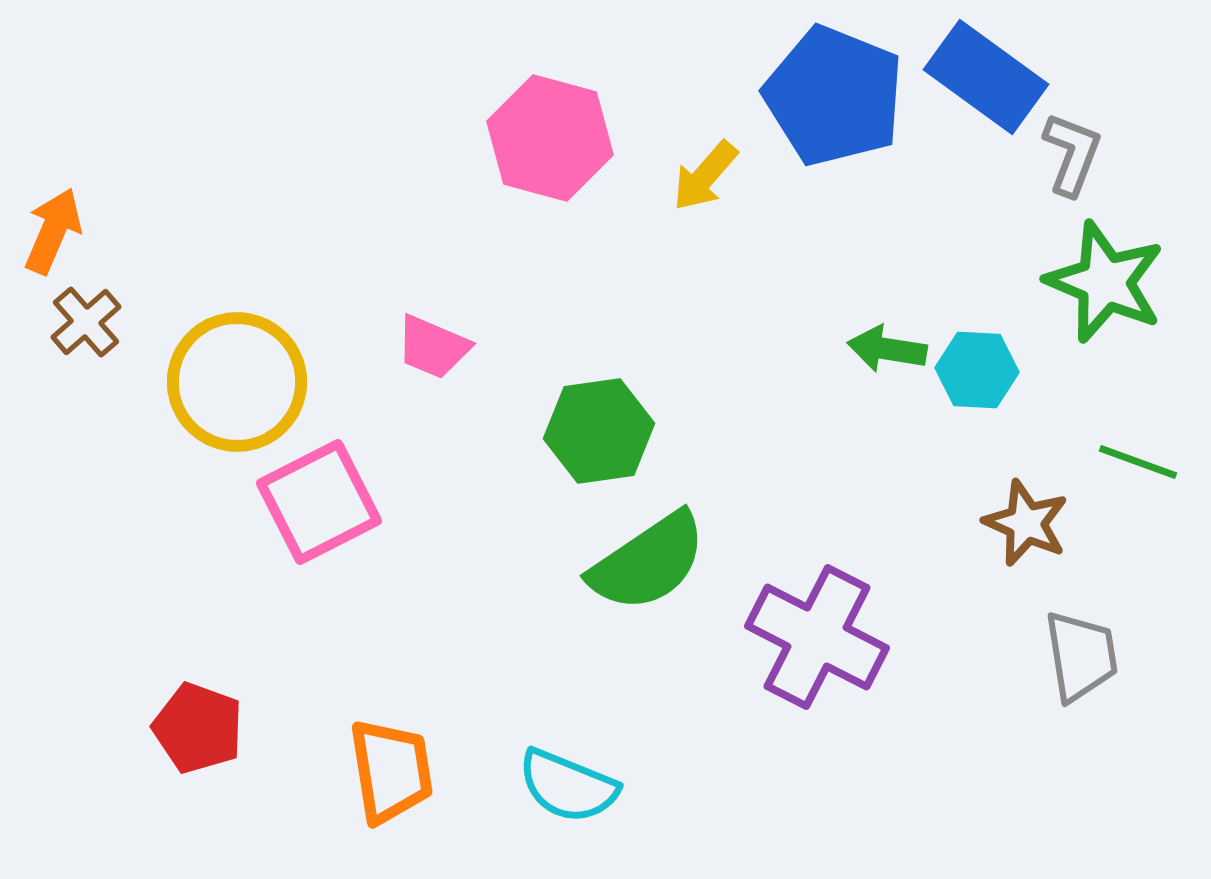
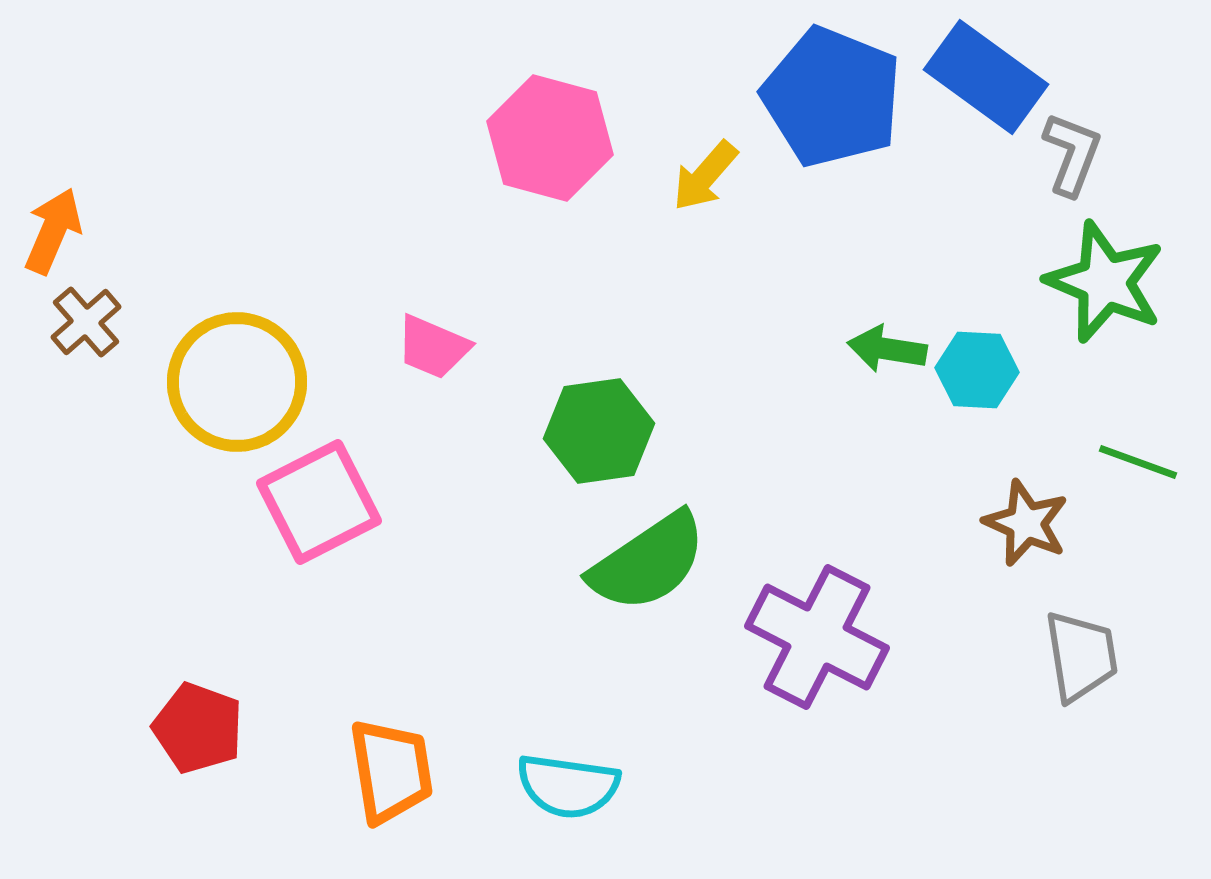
blue pentagon: moved 2 px left, 1 px down
cyan semicircle: rotated 14 degrees counterclockwise
